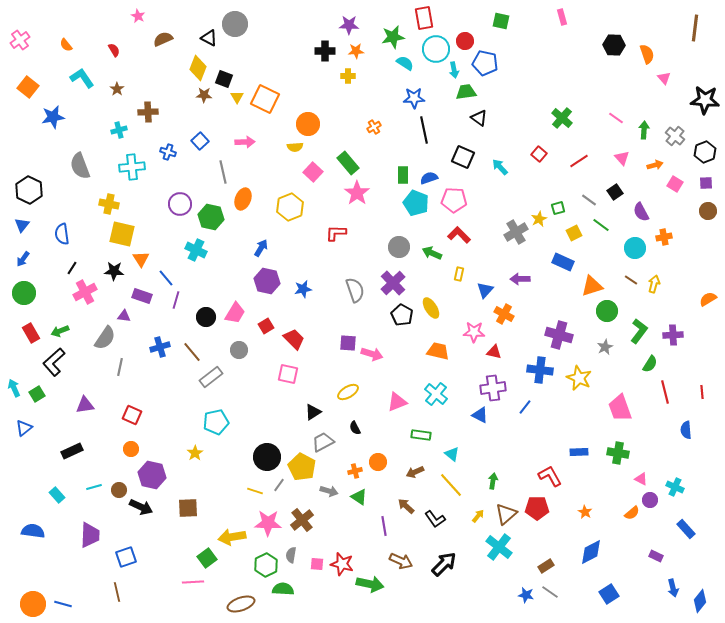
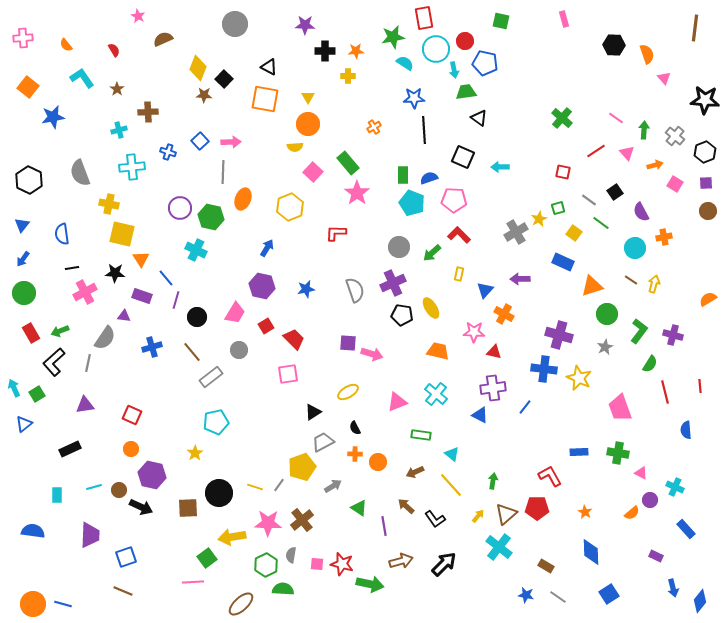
pink rectangle at (562, 17): moved 2 px right, 2 px down
purple star at (349, 25): moved 44 px left
black triangle at (209, 38): moved 60 px right, 29 px down
pink cross at (20, 40): moved 3 px right, 2 px up; rotated 30 degrees clockwise
black square at (224, 79): rotated 24 degrees clockwise
yellow triangle at (237, 97): moved 71 px right
orange square at (265, 99): rotated 16 degrees counterclockwise
black line at (424, 130): rotated 8 degrees clockwise
pink arrow at (245, 142): moved 14 px left
red square at (539, 154): moved 24 px right, 18 px down; rotated 28 degrees counterclockwise
pink triangle at (622, 158): moved 5 px right, 5 px up
red line at (579, 161): moved 17 px right, 10 px up
gray semicircle at (80, 166): moved 7 px down
cyan arrow at (500, 167): rotated 48 degrees counterclockwise
gray line at (223, 172): rotated 15 degrees clockwise
black hexagon at (29, 190): moved 10 px up
cyan pentagon at (416, 203): moved 4 px left
purple circle at (180, 204): moved 4 px down
green line at (601, 225): moved 2 px up
yellow square at (574, 233): rotated 28 degrees counterclockwise
blue arrow at (261, 248): moved 6 px right
green arrow at (432, 253): rotated 66 degrees counterclockwise
black line at (72, 268): rotated 48 degrees clockwise
black star at (114, 271): moved 1 px right, 2 px down
purple hexagon at (267, 281): moved 5 px left, 5 px down
purple cross at (393, 283): rotated 20 degrees clockwise
blue star at (303, 289): moved 3 px right
green circle at (607, 311): moved 3 px down
black pentagon at (402, 315): rotated 20 degrees counterclockwise
black circle at (206, 317): moved 9 px left
purple cross at (673, 335): rotated 18 degrees clockwise
blue cross at (160, 347): moved 8 px left
gray line at (120, 367): moved 32 px left, 4 px up
blue cross at (540, 370): moved 4 px right, 1 px up
pink square at (288, 374): rotated 20 degrees counterclockwise
red line at (702, 392): moved 2 px left, 6 px up
blue triangle at (24, 428): moved 4 px up
black rectangle at (72, 451): moved 2 px left, 2 px up
black circle at (267, 457): moved 48 px left, 36 px down
yellow pentagon at (302, 467): rotated 24 degrees clockwise
orange cross at (355, 471): moved 17 px up; rotated 16 degrees clockwise
pink triangle at (641, 479): moved 6 px up
yellow line at (255, 491): moved 4 px up
gray arrow at (329, 491): moved 4 px right, 5 px up; rotated 48 degrees counterclockwise
cyan rectangle at (57, 495): rotated 42 degrees clockwise
green triangle at (359, 497): moved 11 px down
blue diamond at (591, 552): rotated 64 degrees counterclockwise
brown arrow at (401, 561): rotated 40 degrees counterclockwise
brown rectangle at (546, 566): rotated 63 degrees clockwise
brown line at (117, 592): moved 6 px right, 1 px up; rotated 54 degrees counterclockwise
gray line at (550, 592): moved 8 px right, 5 px down
brown ellipse at (241, 604): rotated 24 degrees counterclockwise
